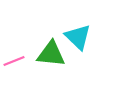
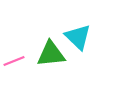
green triangle: rotated 12 degrees counterclockwise
